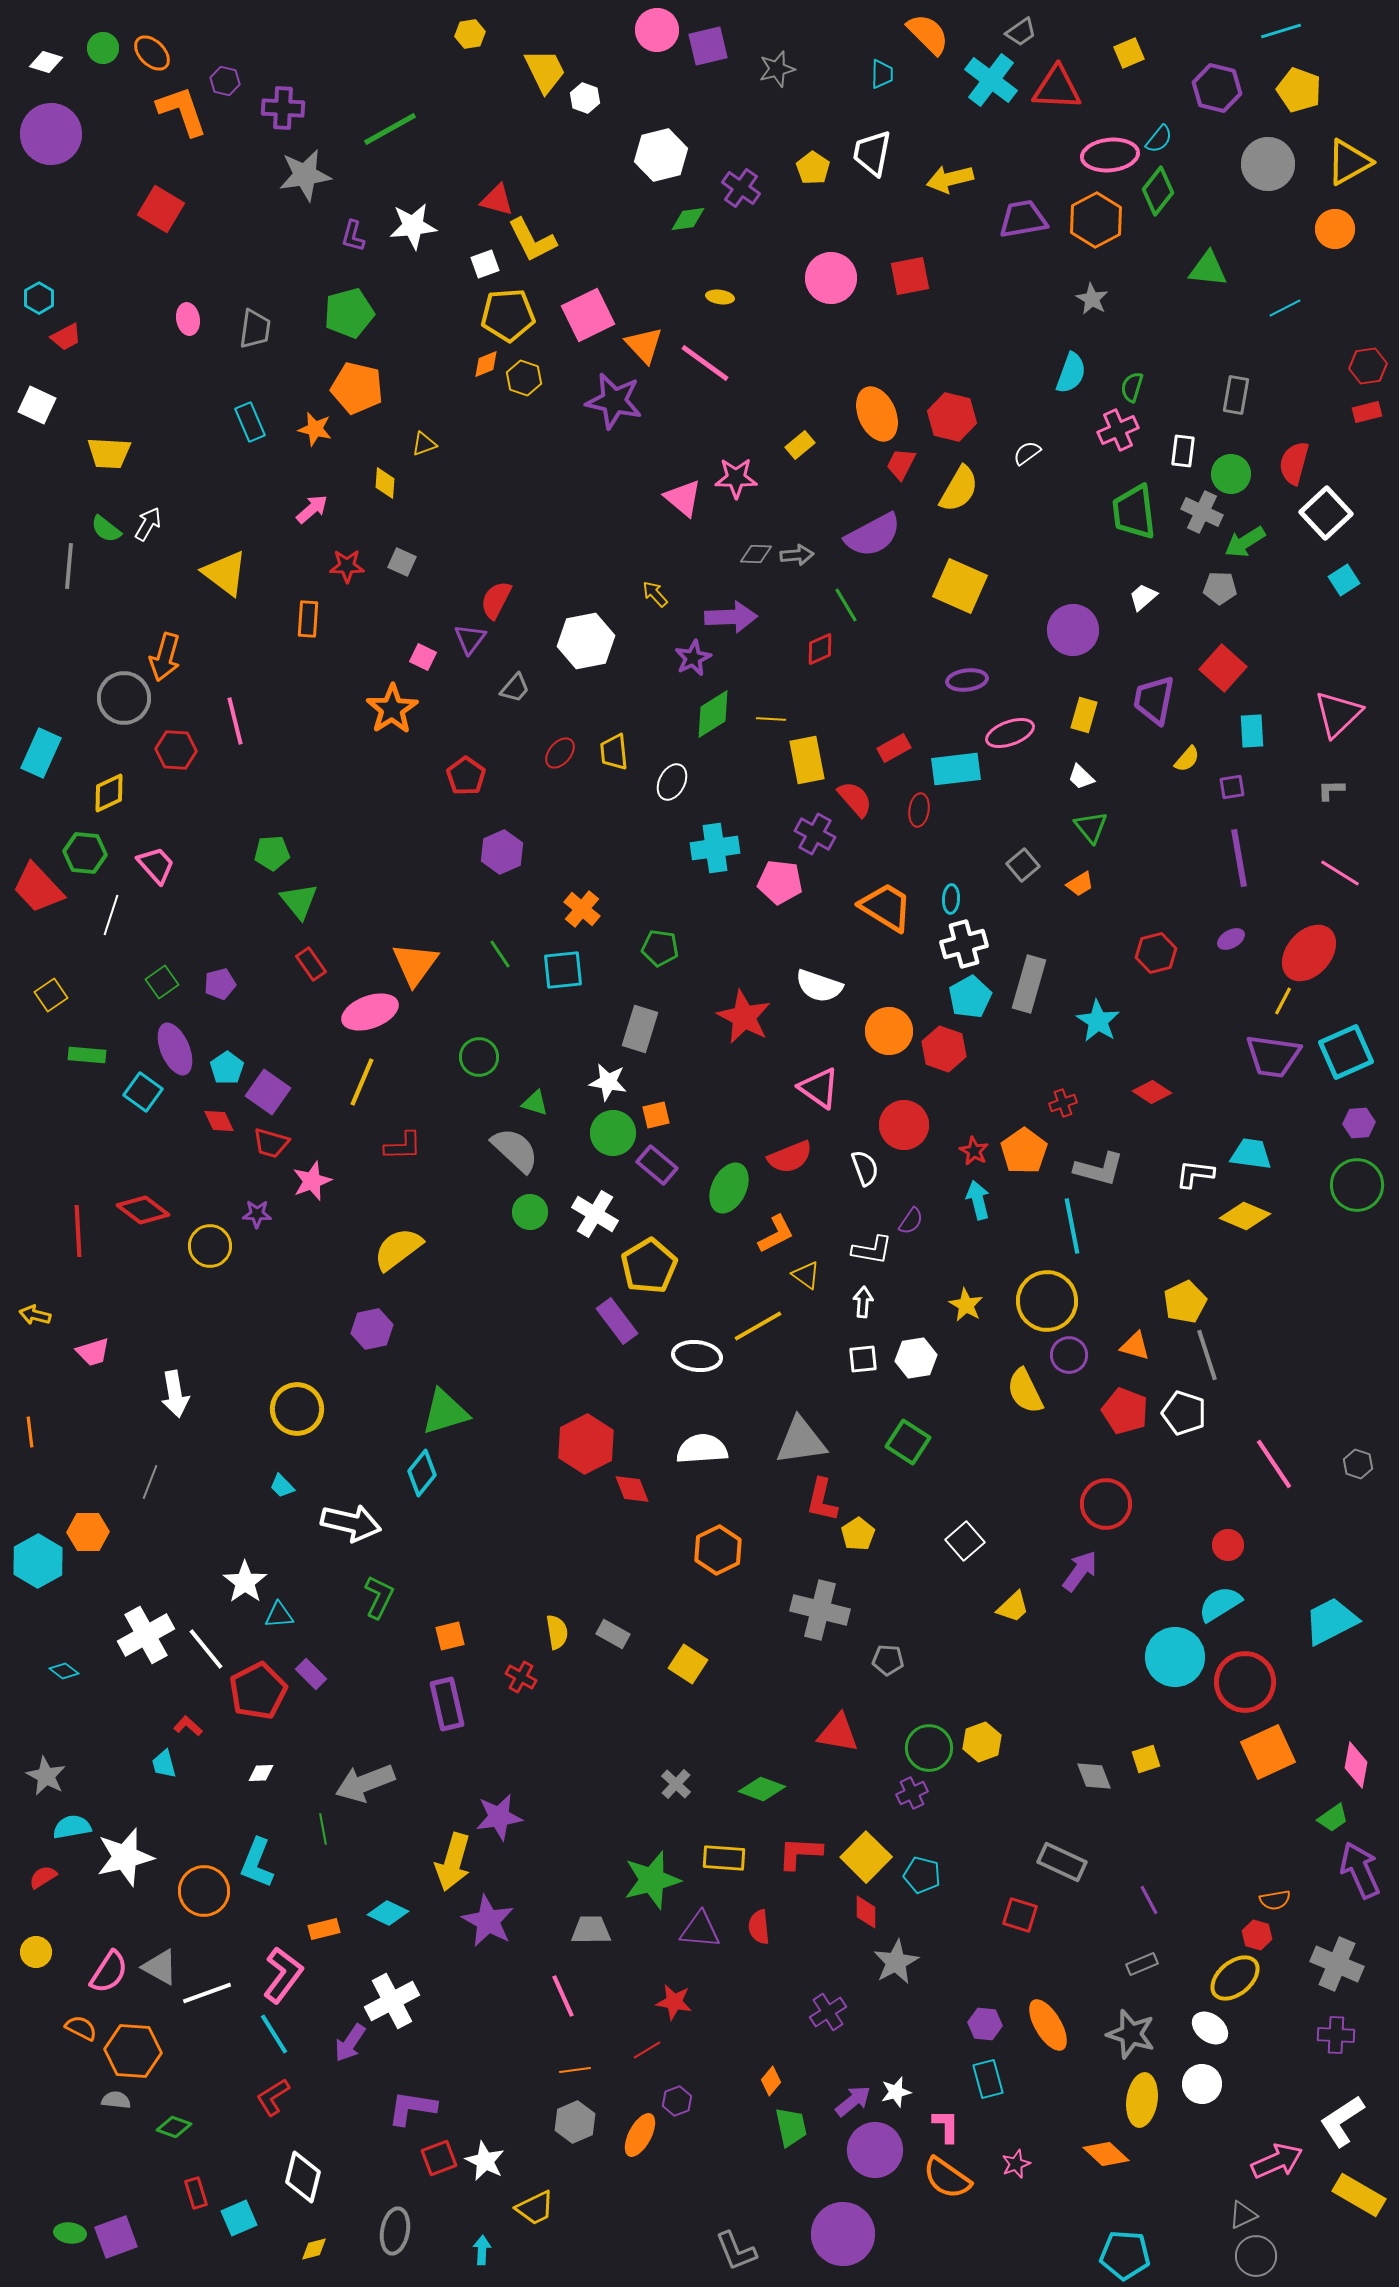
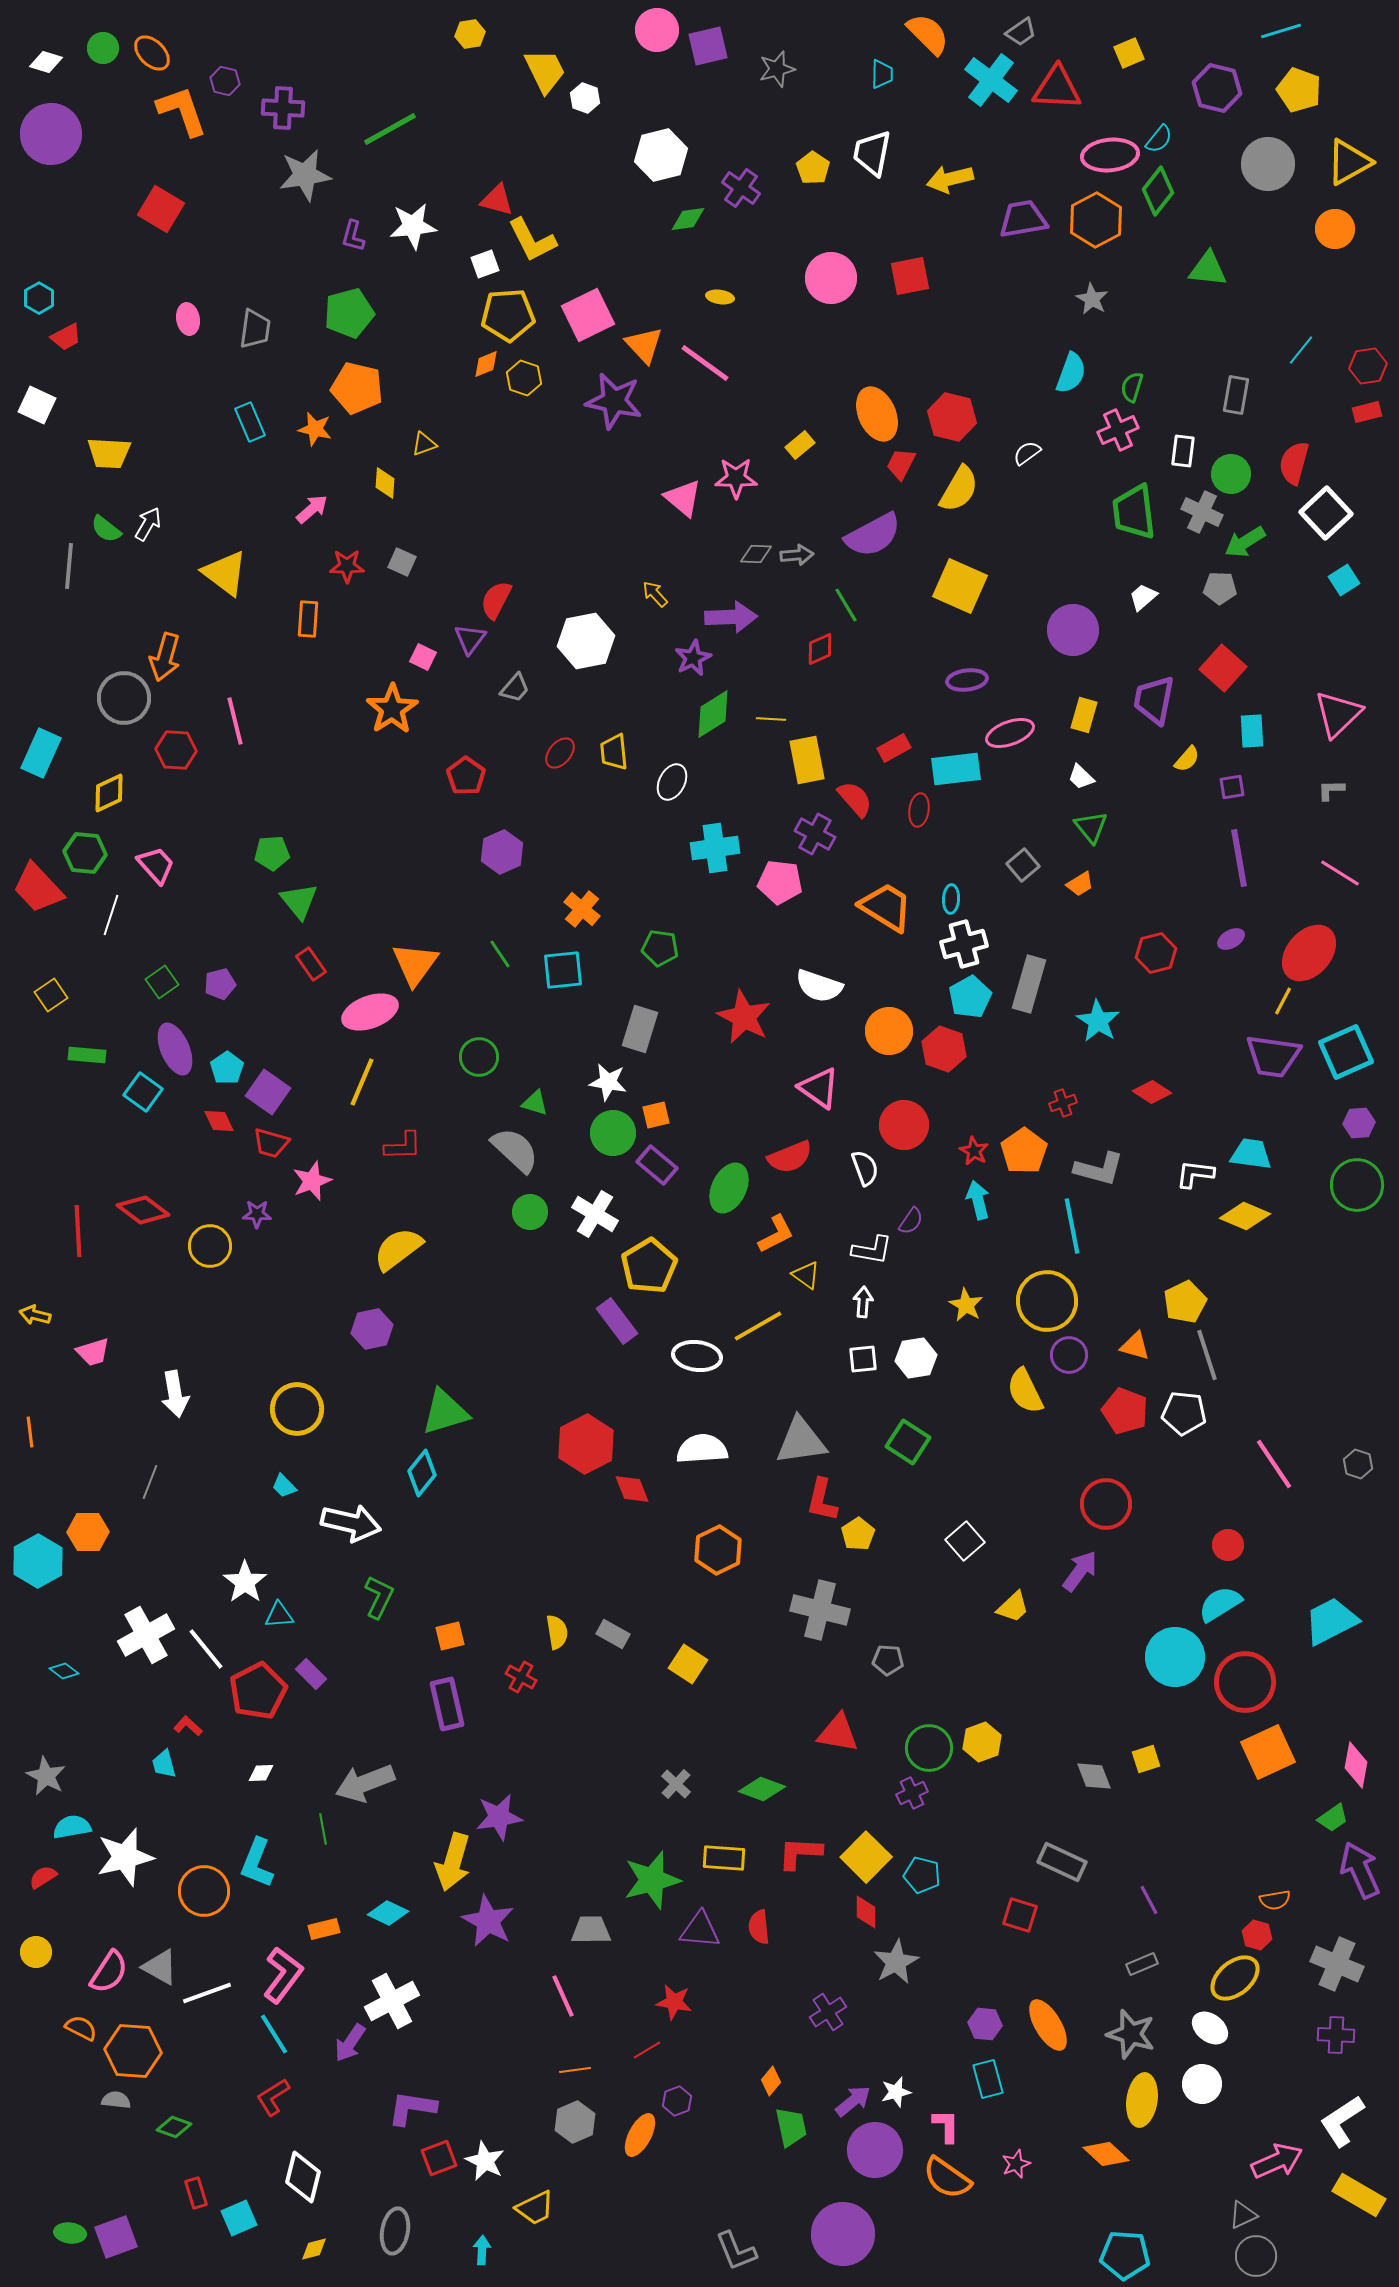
cyan line at (1285, 308): moved 16 px right, 42 px down; rotated 24 degrees counterclockwise
white pentagon at (1184, 1413): rotated 12 degrees counterclockwise
cyan trapezoid at (282, 1486): moved 2 px right
